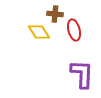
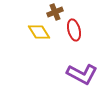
brown cross: moved 2 px up; rotated 28 degrees counterclockwise
purple L-shape: rotated 116 degrees clockwise
